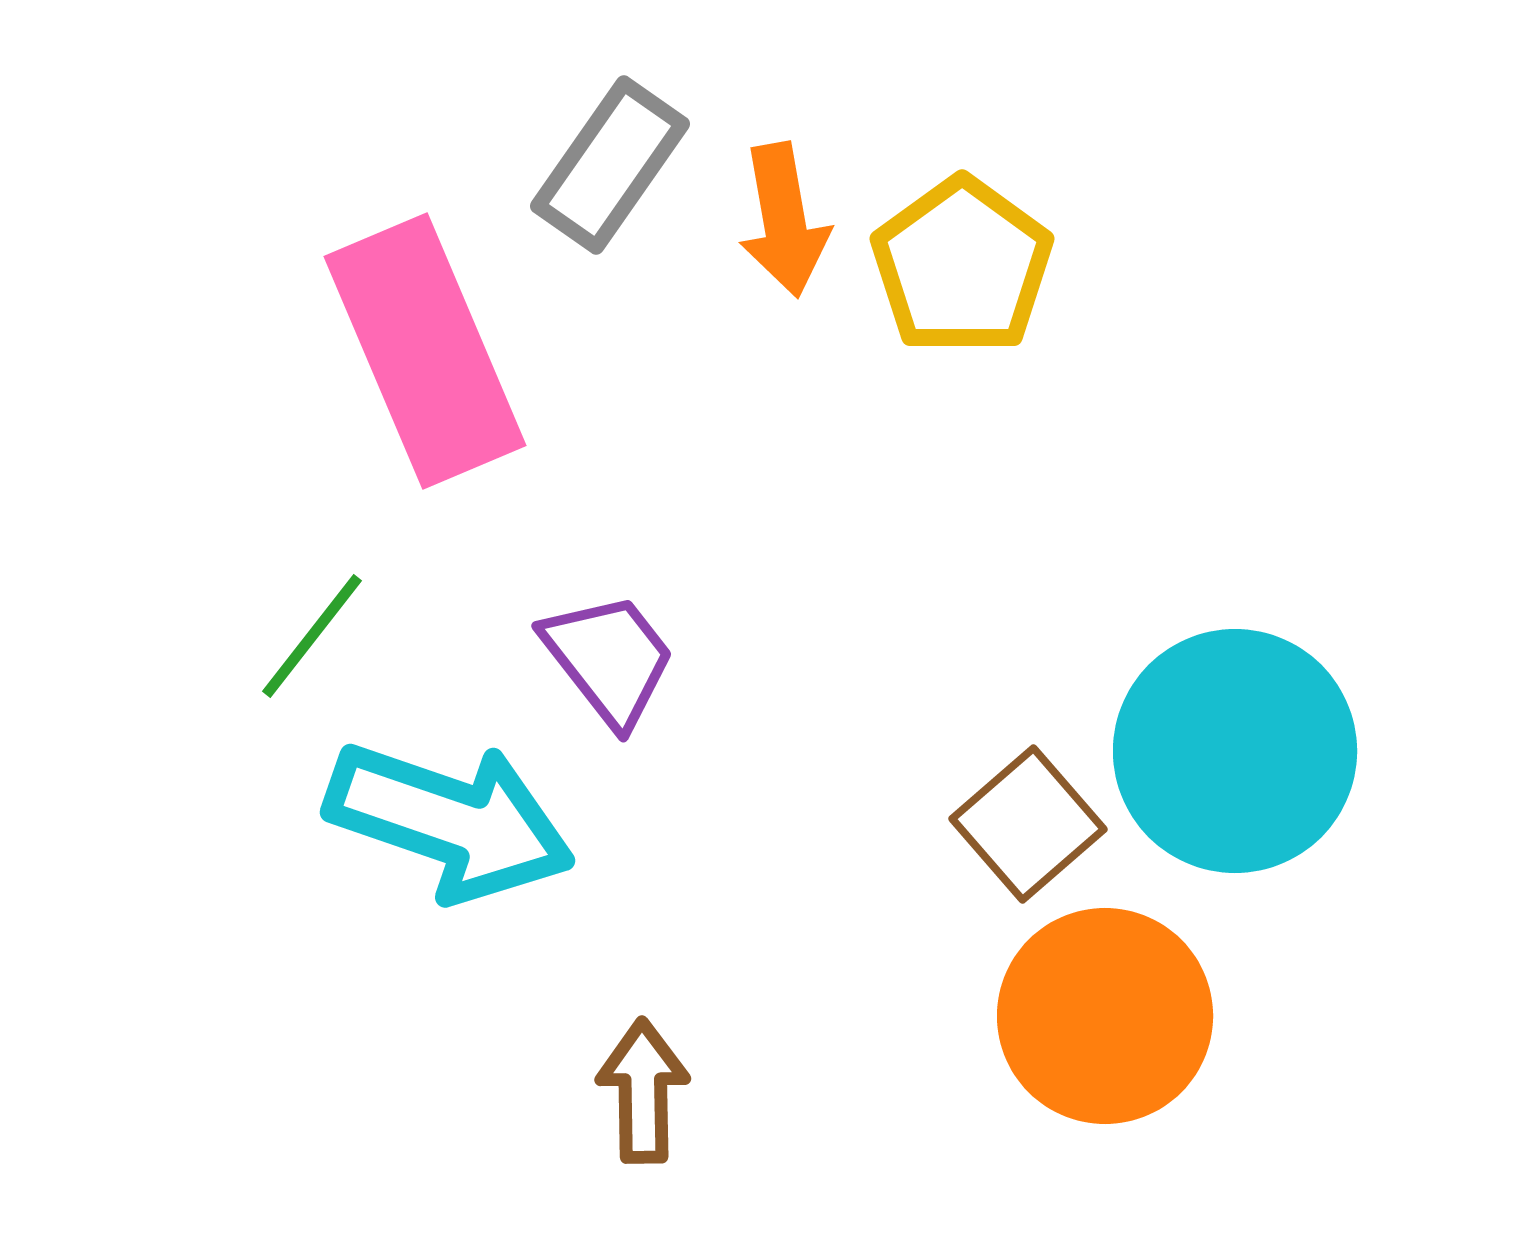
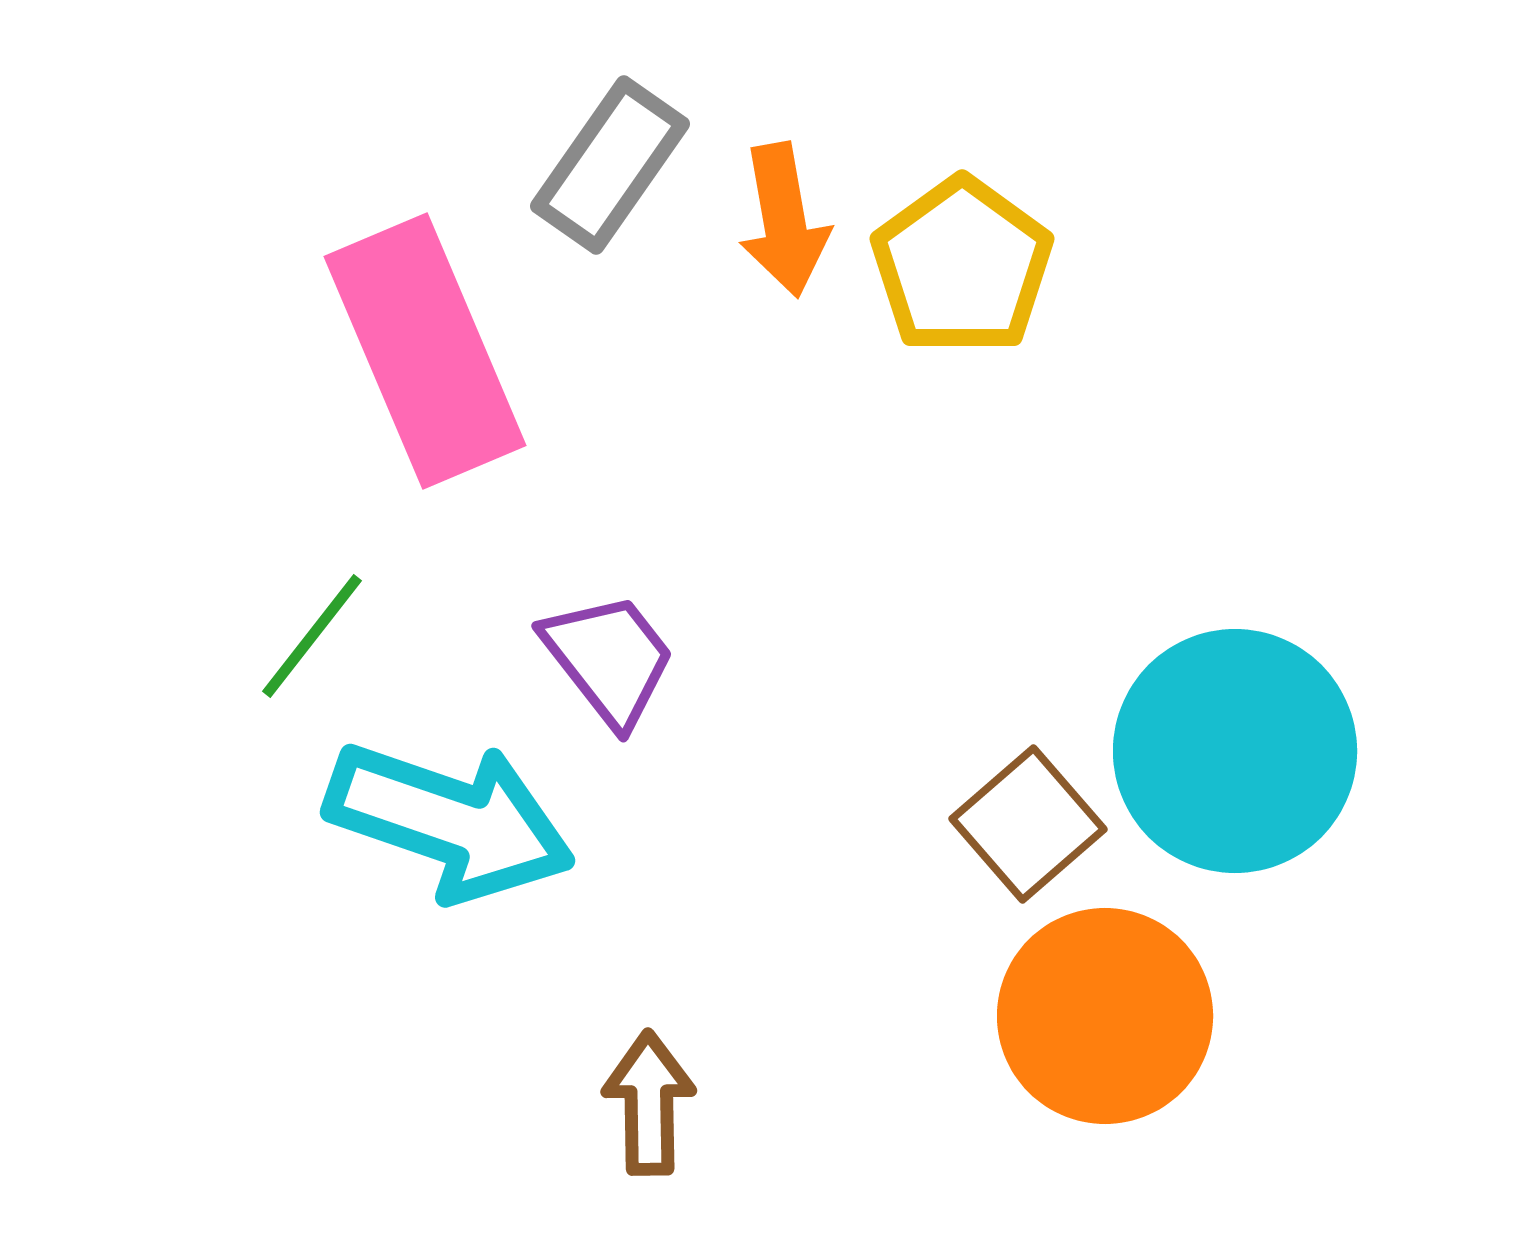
brown arrow: moved 6 px right, 12 px down
